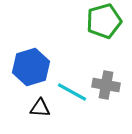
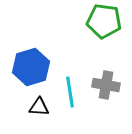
green pentagon: rotated 24 degrees clockwise
cyan line: moved 2 px left; rotated 52 degrees clockwise
black triangle: moved 1 px left, 1 px up
